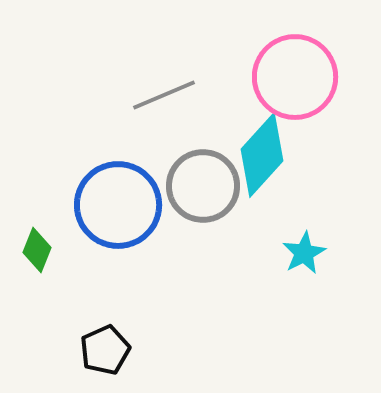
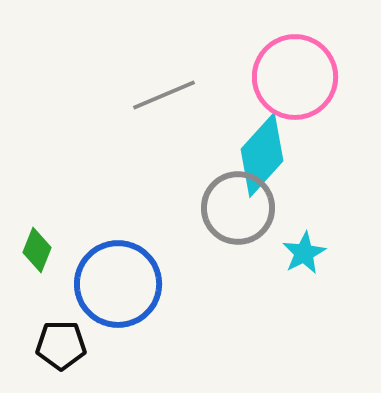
gray circle: moved 35 px right, 22 px down
blue circle: moved 79 px down
black pentagon: moved 44 px left, 5 px up; rotated 24 degrees clockwise
